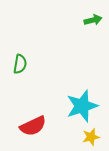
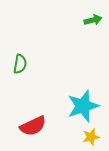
cyan star: moved 1 px right
